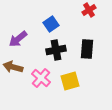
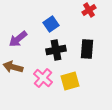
pink cross: moved 2 px right
